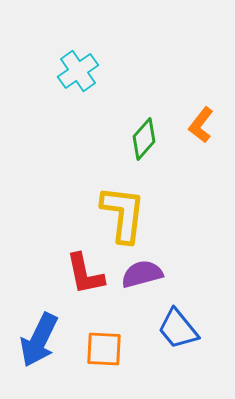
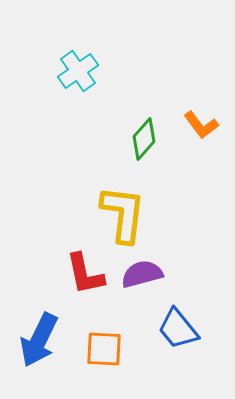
orange L-shape: rotated 75 degrees counterclockwise
